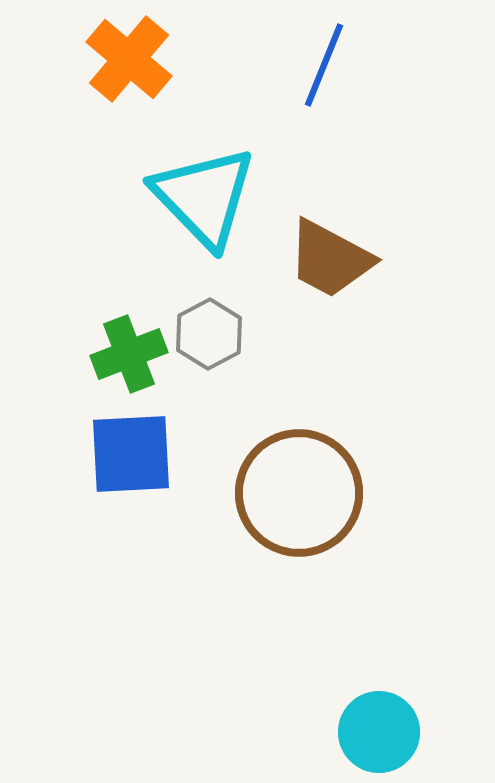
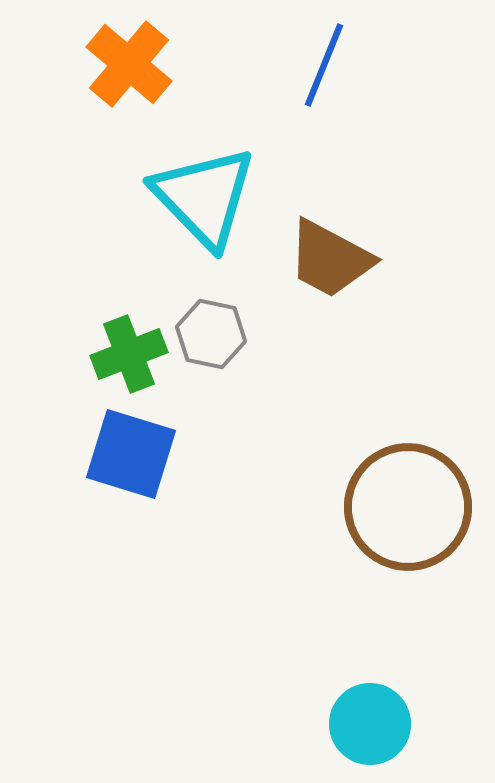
orange cross: moved 5 px down
gray hexagon: moved 2 px right; rotated 20 degrees counterclockwise
blue square: rotated 20 degrees clockwise
brown circle: moved 109 px right, 14 px down
cyan circle: moved 9 px left, 8 px up
